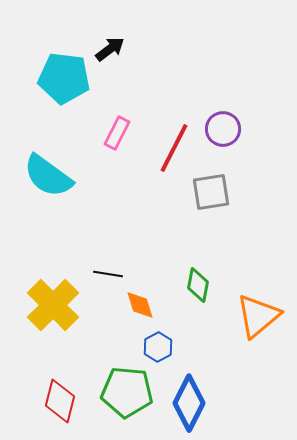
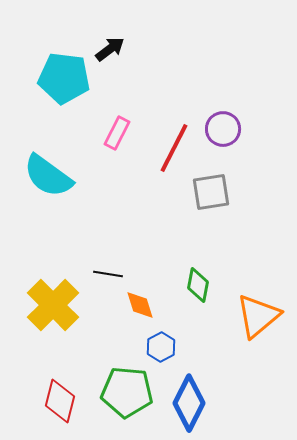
blue hexagon: moved 3 px right
